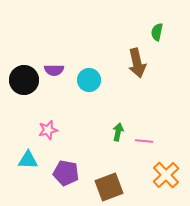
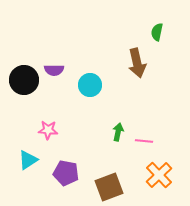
cyan circle: moved 1 px right, 5 px down
pink star: rotated 18 degrees clockwise
cyan triangle: rotated 35 degrees counterclockwise
orange cross: moved 7 px left
